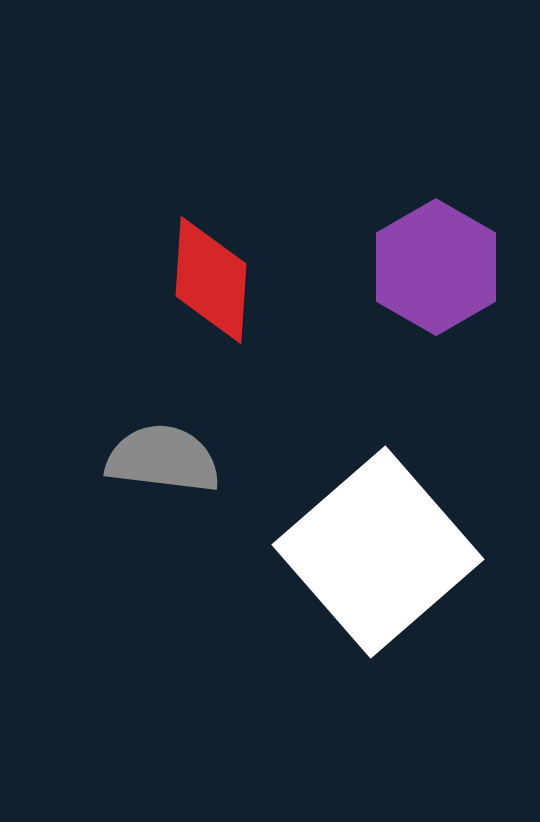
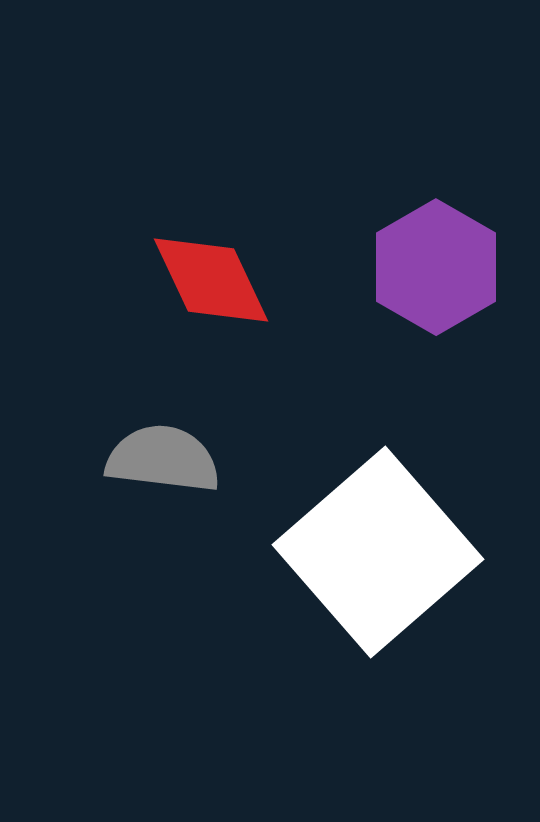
red diamond: rotated 29 degrees counterclockwise
